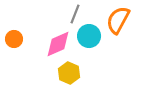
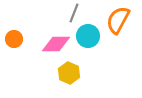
gray line: moved 1 px left, 1 px up
cyan circle: moved 1 px left
pink diamond: moved 2 px left; rotated 24 degrees clockwise
